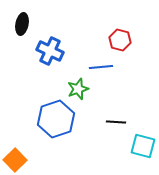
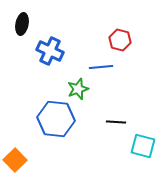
blue hexagon: rotated 24 degrees clockwise
